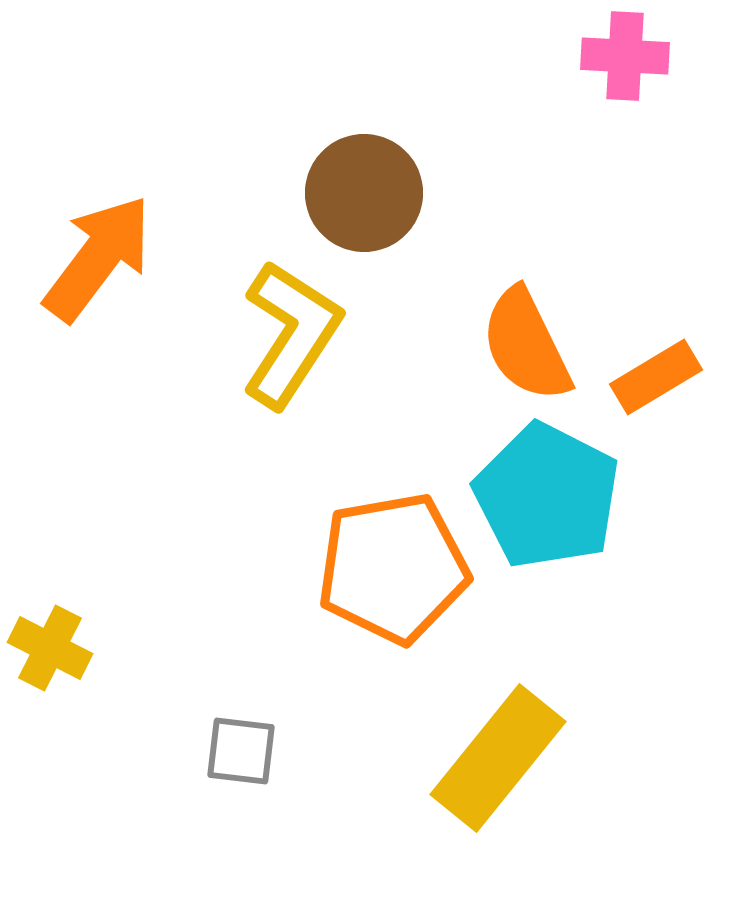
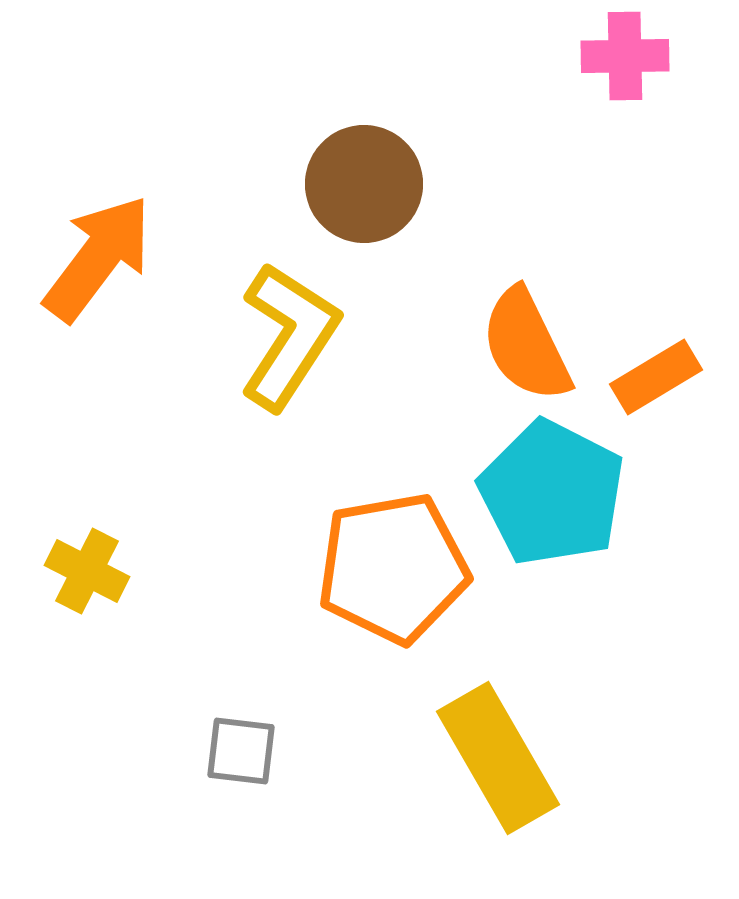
pink cross: rotated 4 degrees counterclockwise
brown circle: moved 9 px up
yellow L-shape: moved 2 px left, 2 px down
cyan pentagon: moved 5 px right, 3 px up
yellow cross: moved 37 px right, 77 px up
yellow rectangle: rotated 69 degrees counterclockwise
